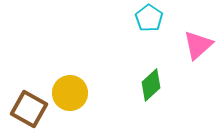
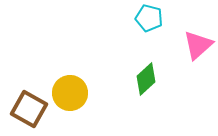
cyan pentagon: rotated 20 degrees counterclockwise
green diamond: moved 5 px left, 6 px up
